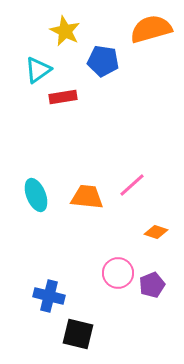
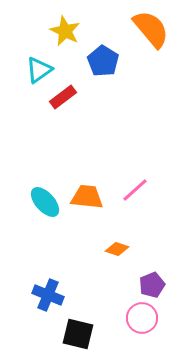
orange semicircle: rotated 66 degrees clockwise
blue pentagon: rotated 24 degrees clockwise
cyan triangle: moved 1 px right
red rectangle: rotated 28 degrees counterclockwise
pink line: moved 3 px right, 5 px down
cyan ellipse: moved 9 px right, 7 px down; rotated 20 degrees counterclockwise
orange diamond: moved 39 px left, 17 px down
pink circle: moved 24 px right, 45 px down
blue cross: moved 1 px left, 1 px up; rotated 8 degrees clockwise
